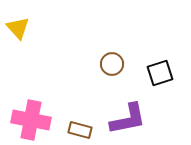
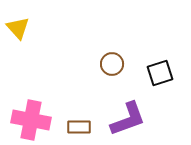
purple L-shape: rotated 9 degrees counterclockwise
brown rectangle: moved 1 px left, 3 px up; rotated 15 degrees counterclockwise
